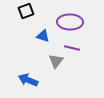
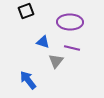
blue triangle: moved 6 px down
blue arrow: rotated 30 degrees clockwise
